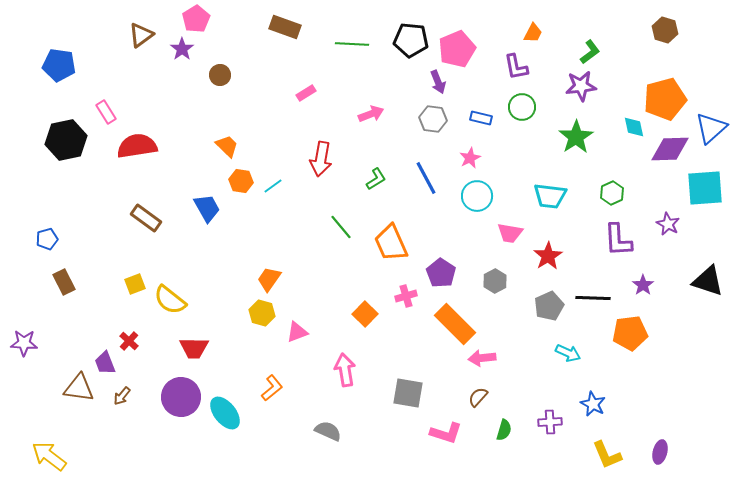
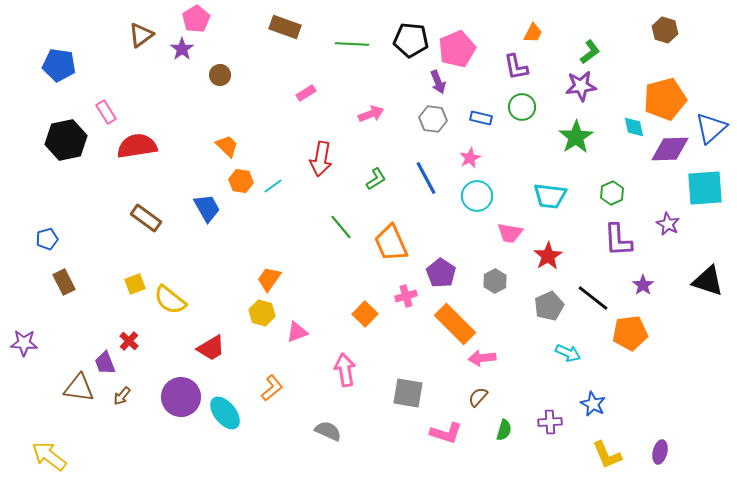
black line at (593, 298): rotated 36 degrees clockwise
red trapezoid at (194, 348): moved 17 px right; rotated 32 degrees counterclockwise
